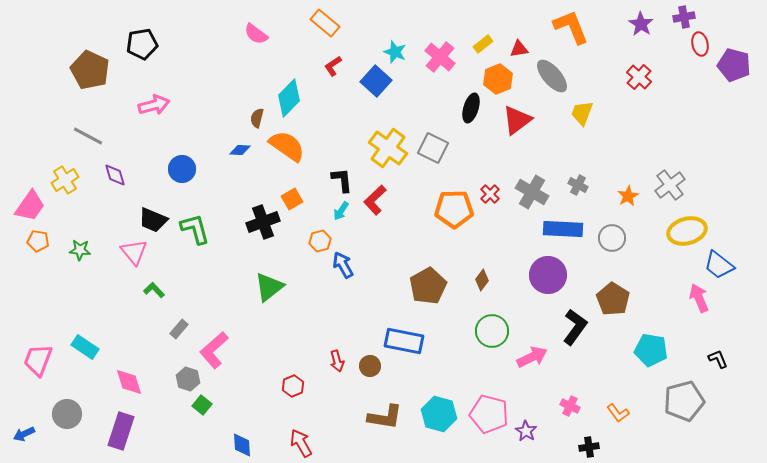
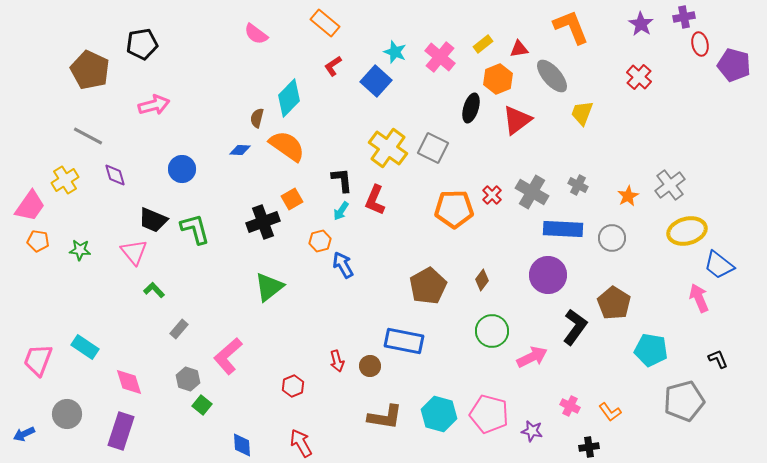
red cross at (490, 194): moved 2 px right, 1 px down
red L-shape at (375, 200): rotated 24 degrees counterclockwise
brown pentagon at (613, 299): moved 1 px right, 4 px down
pink L-shape at (214, 350): moved 14 px right, 6 px down
orange L-shape at (618, 413): moved 8 px left, 1 px up
purple star at (526, 431): moved 6 px right; rotated 20 degrees counterclockwise
